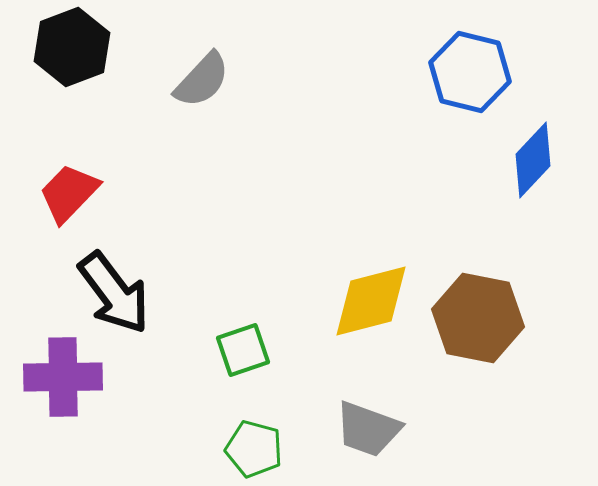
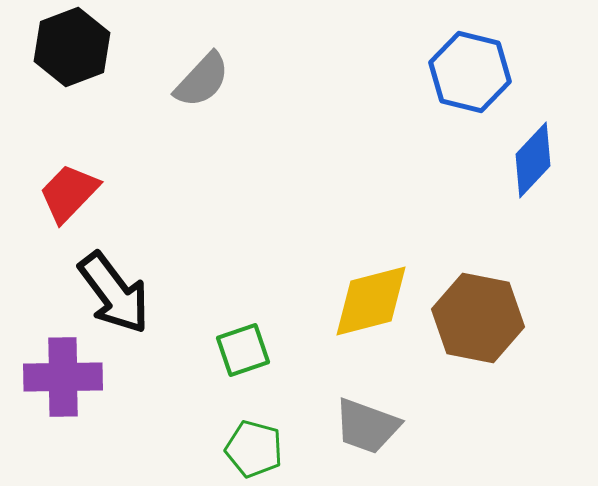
gray trapezoid: moved 1 px left, 3 px up
